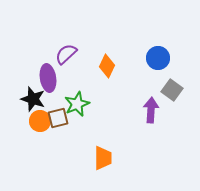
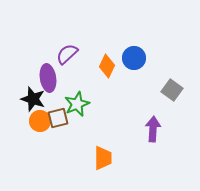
purple semicircle: moved 1 px right
blue circle: moved 24 px left
purple arrow: moved 2 px right, 19 px down
